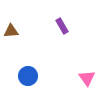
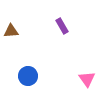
pink triangle: moved 1 px down
